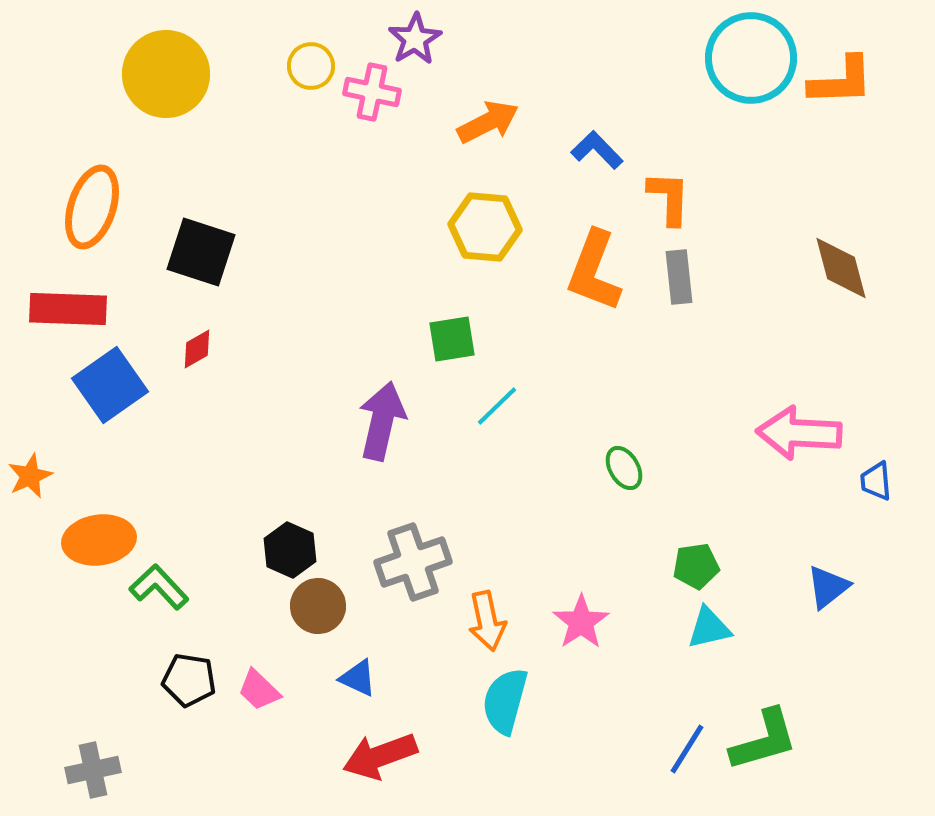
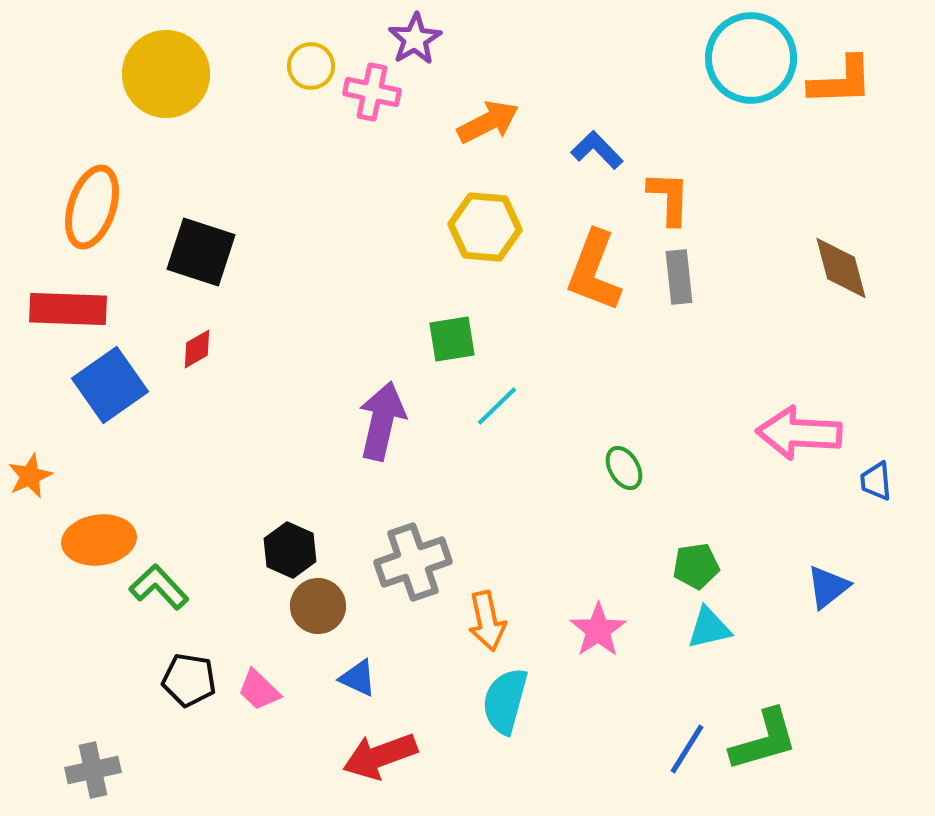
pink star at (581, 622): moved 17 px right, 8 px down
